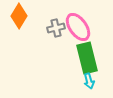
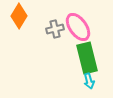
gray cross: moved 1 px left, 1 px down
